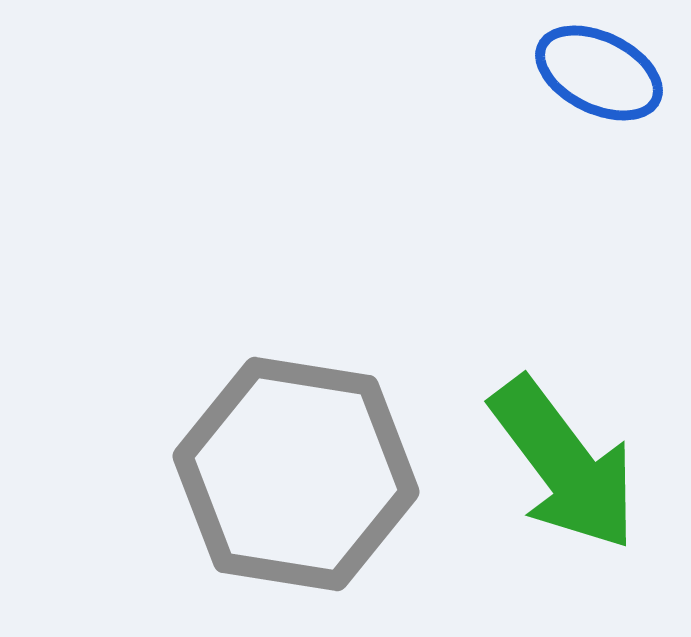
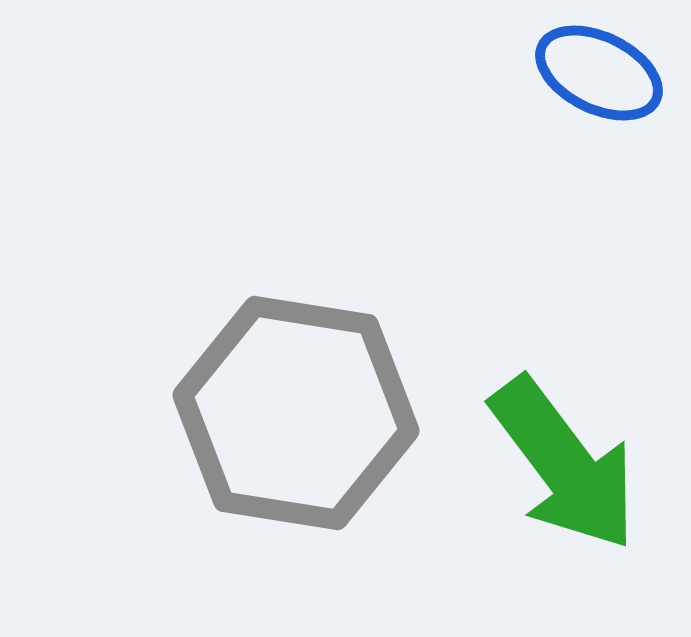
gray hexagon: moved 61 px up
